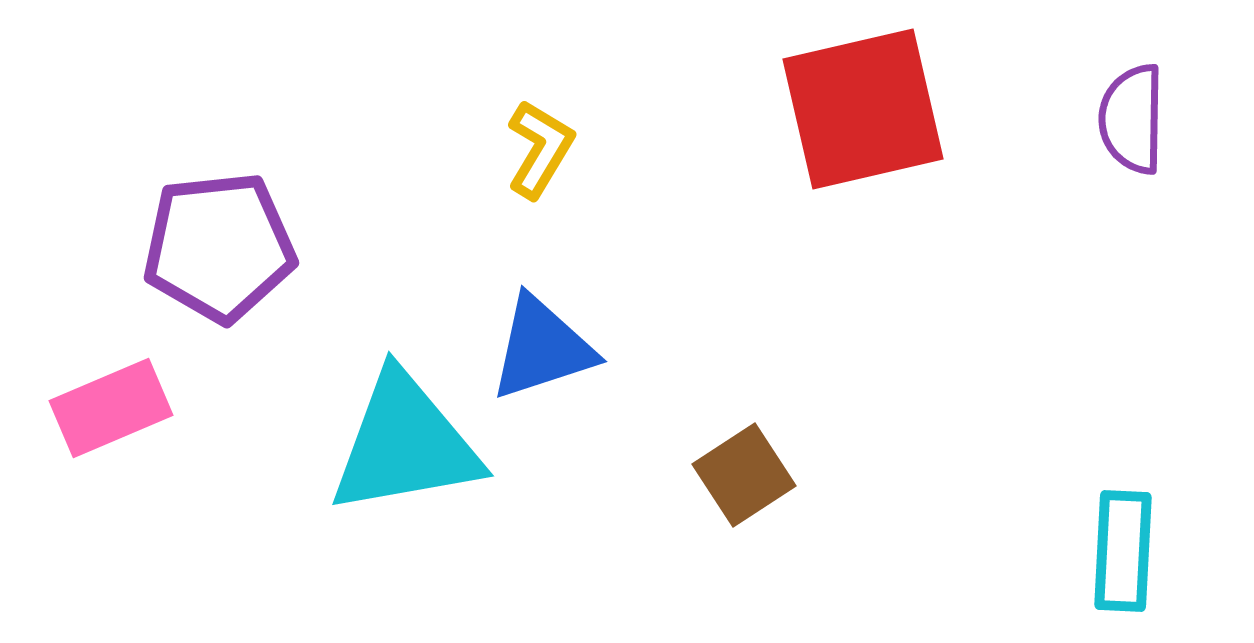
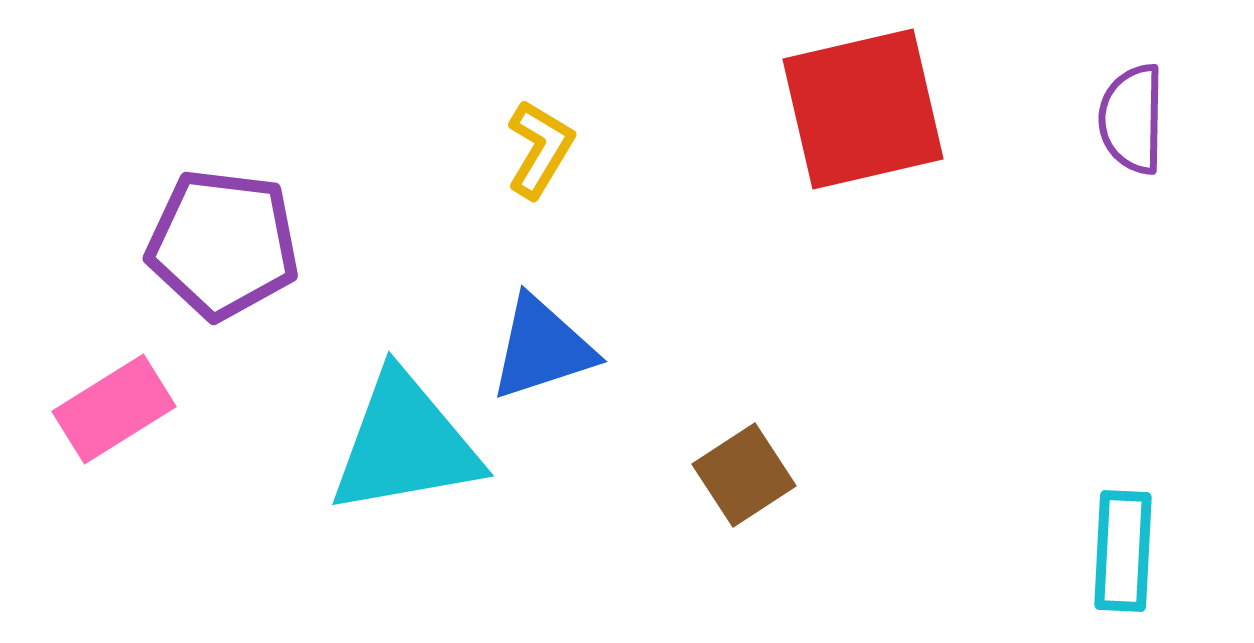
purple pentagon: moved 4 px right, 3 px up; rotated 13 degrees clockwise
pink rectangle: moved 3 px right, 1 px down; rotated 9 degrees counterclockwise
